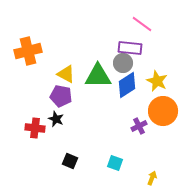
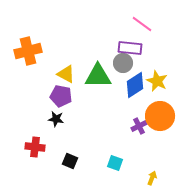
blue diamond: moved 8 px right
orange circle: moved 3 px left, 5 px down
black star: rotated 14 degrees counterclockwise
red cross: moved 19 px down
